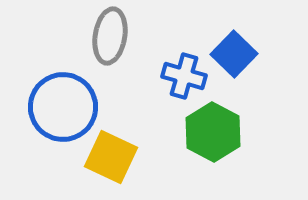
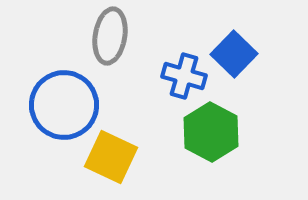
blue circle: moved 1 px right, 2 px up
green hexagon: moved 2 px left
